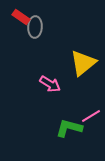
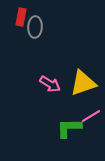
red rectangle: rotated 66 degrees clockwise
yellow triangle: moved 20 px down; rotated 20 degrees clockwise
green L-shape: rotated 16 degrees counterclockwise
